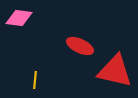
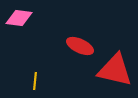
red triangle: moved 1 px up
yellow line: moved 1 px down
